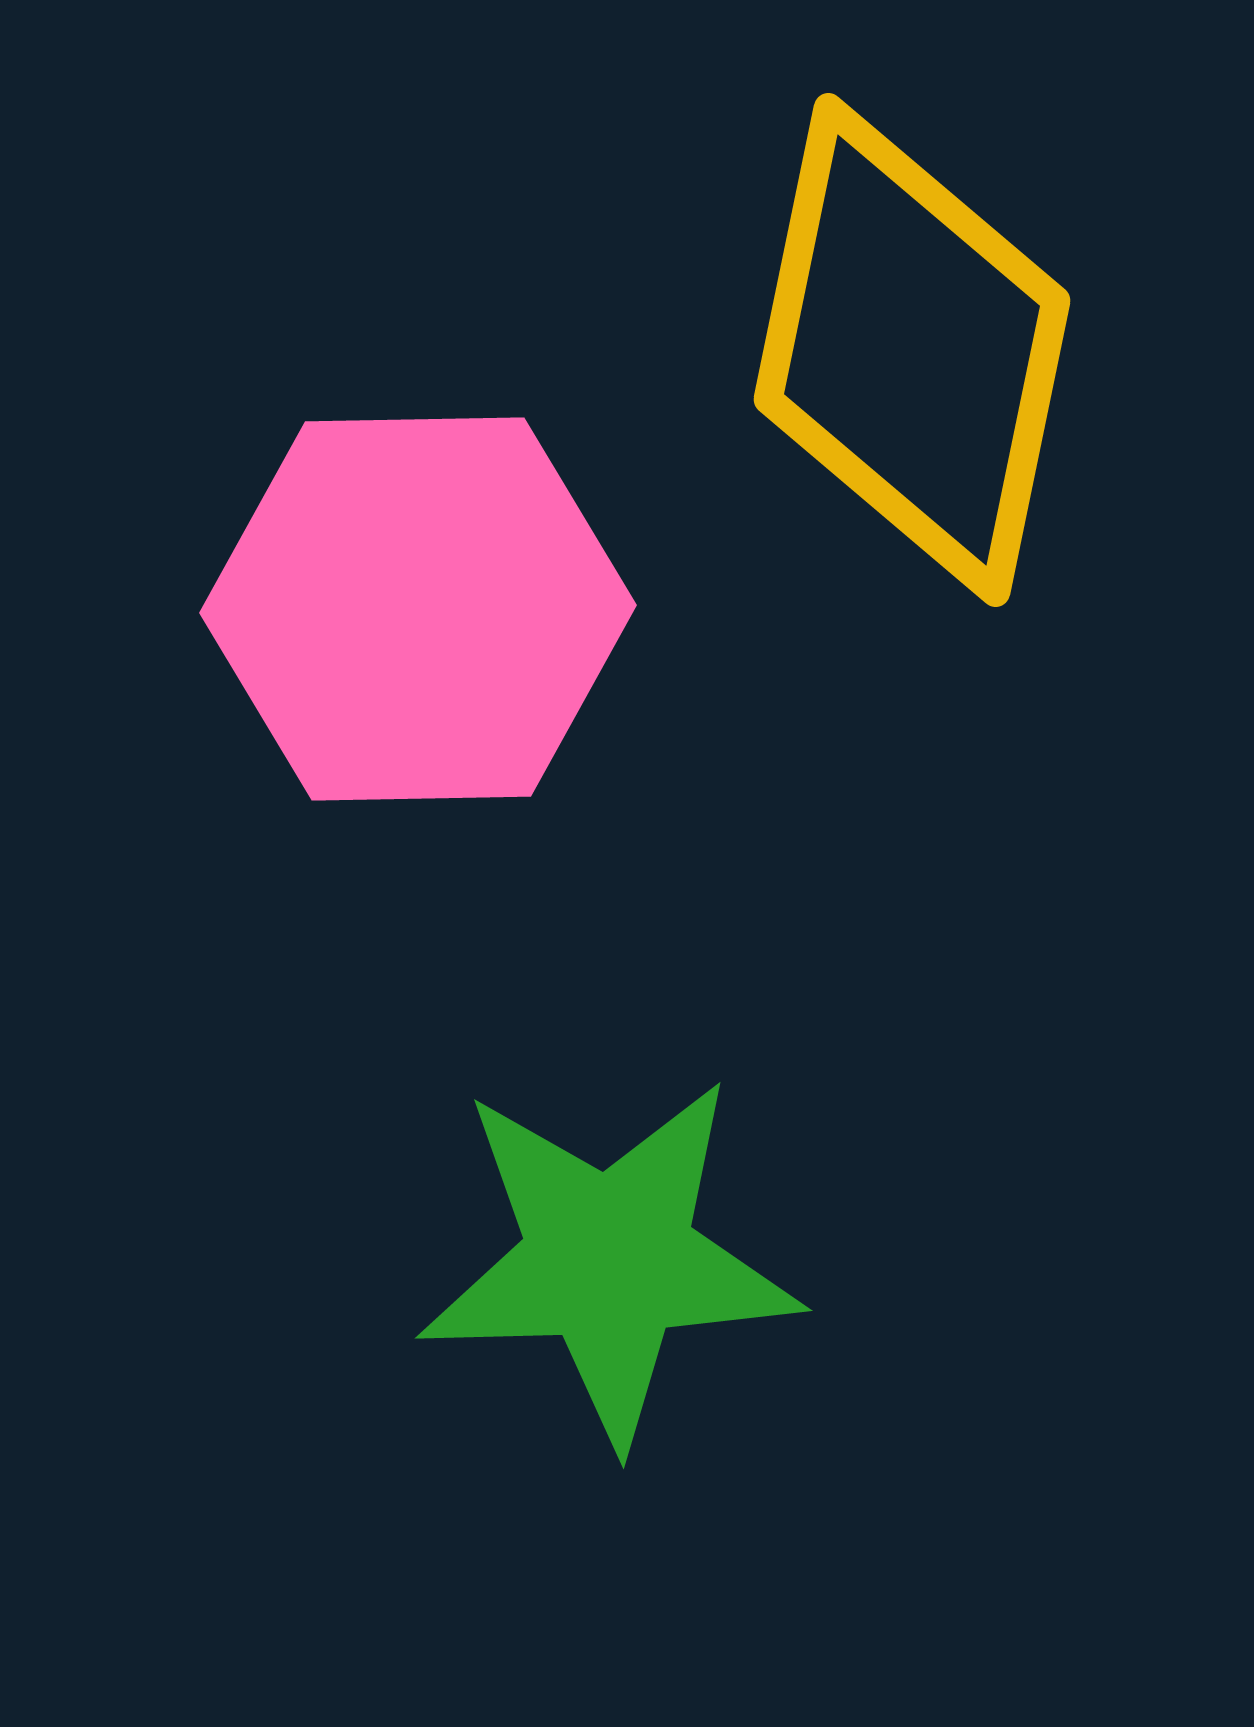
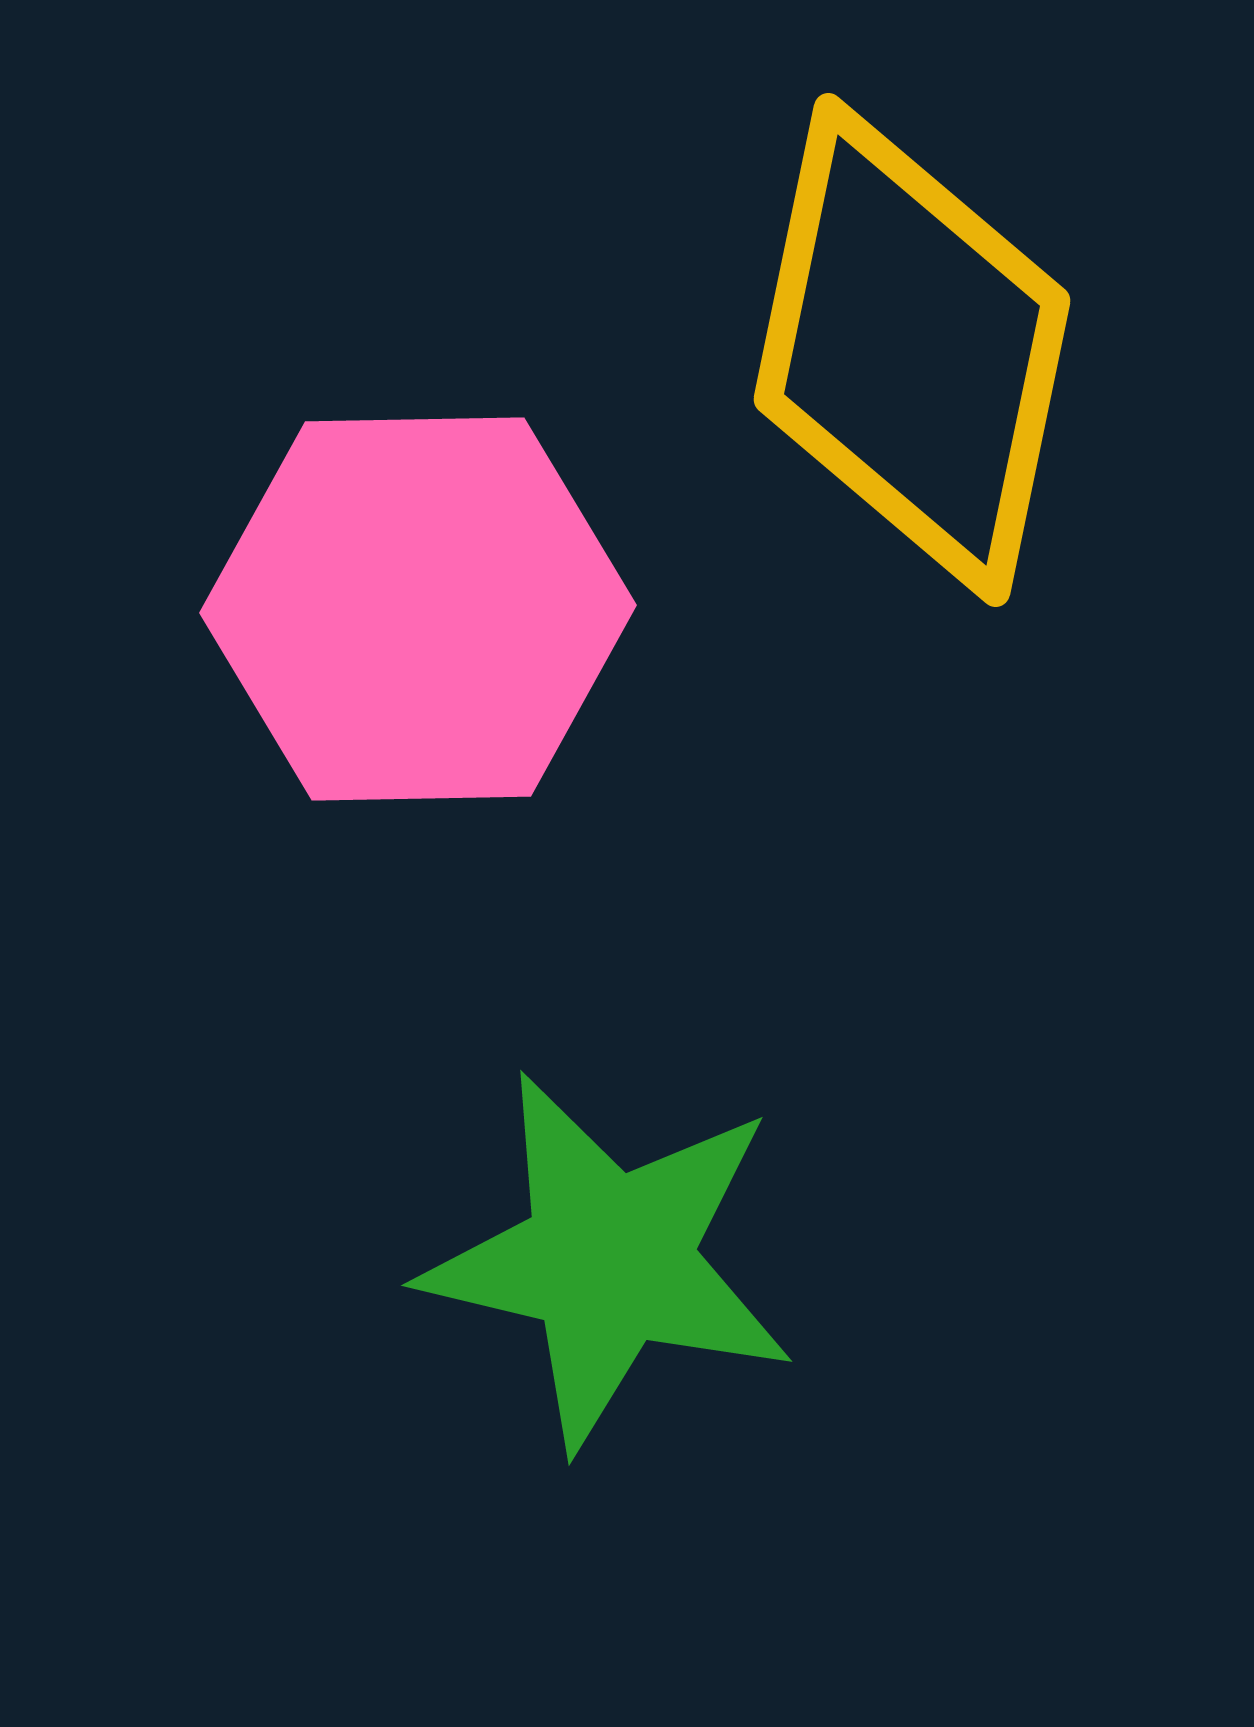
green star: rotated 15 degrees clockwise
